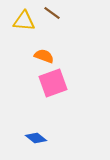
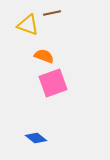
brown line: rotated 48 degrees counterclockwise
yellow triangle: moved 4 px right, 4 px down; rotated 15 degrees clockwise
